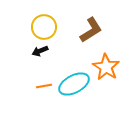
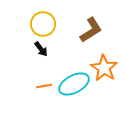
yellow circle: moved 1 px left, 3 px up
black arrow: moved 1 px right, 2 px up; rotated 105 degrees counterclockwise
orange star: moved 2 px left, 1 px down
